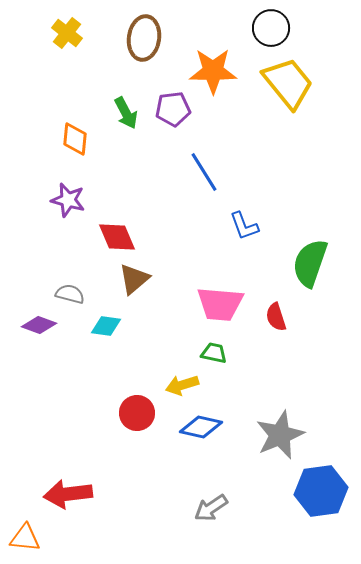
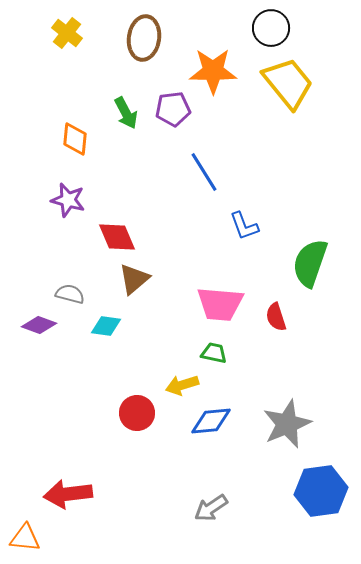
blue diamond: moved 10 px right, 6 px up; rotated 18 degrees counterclockwise
gray star: moved 7 px right, 11 px up
